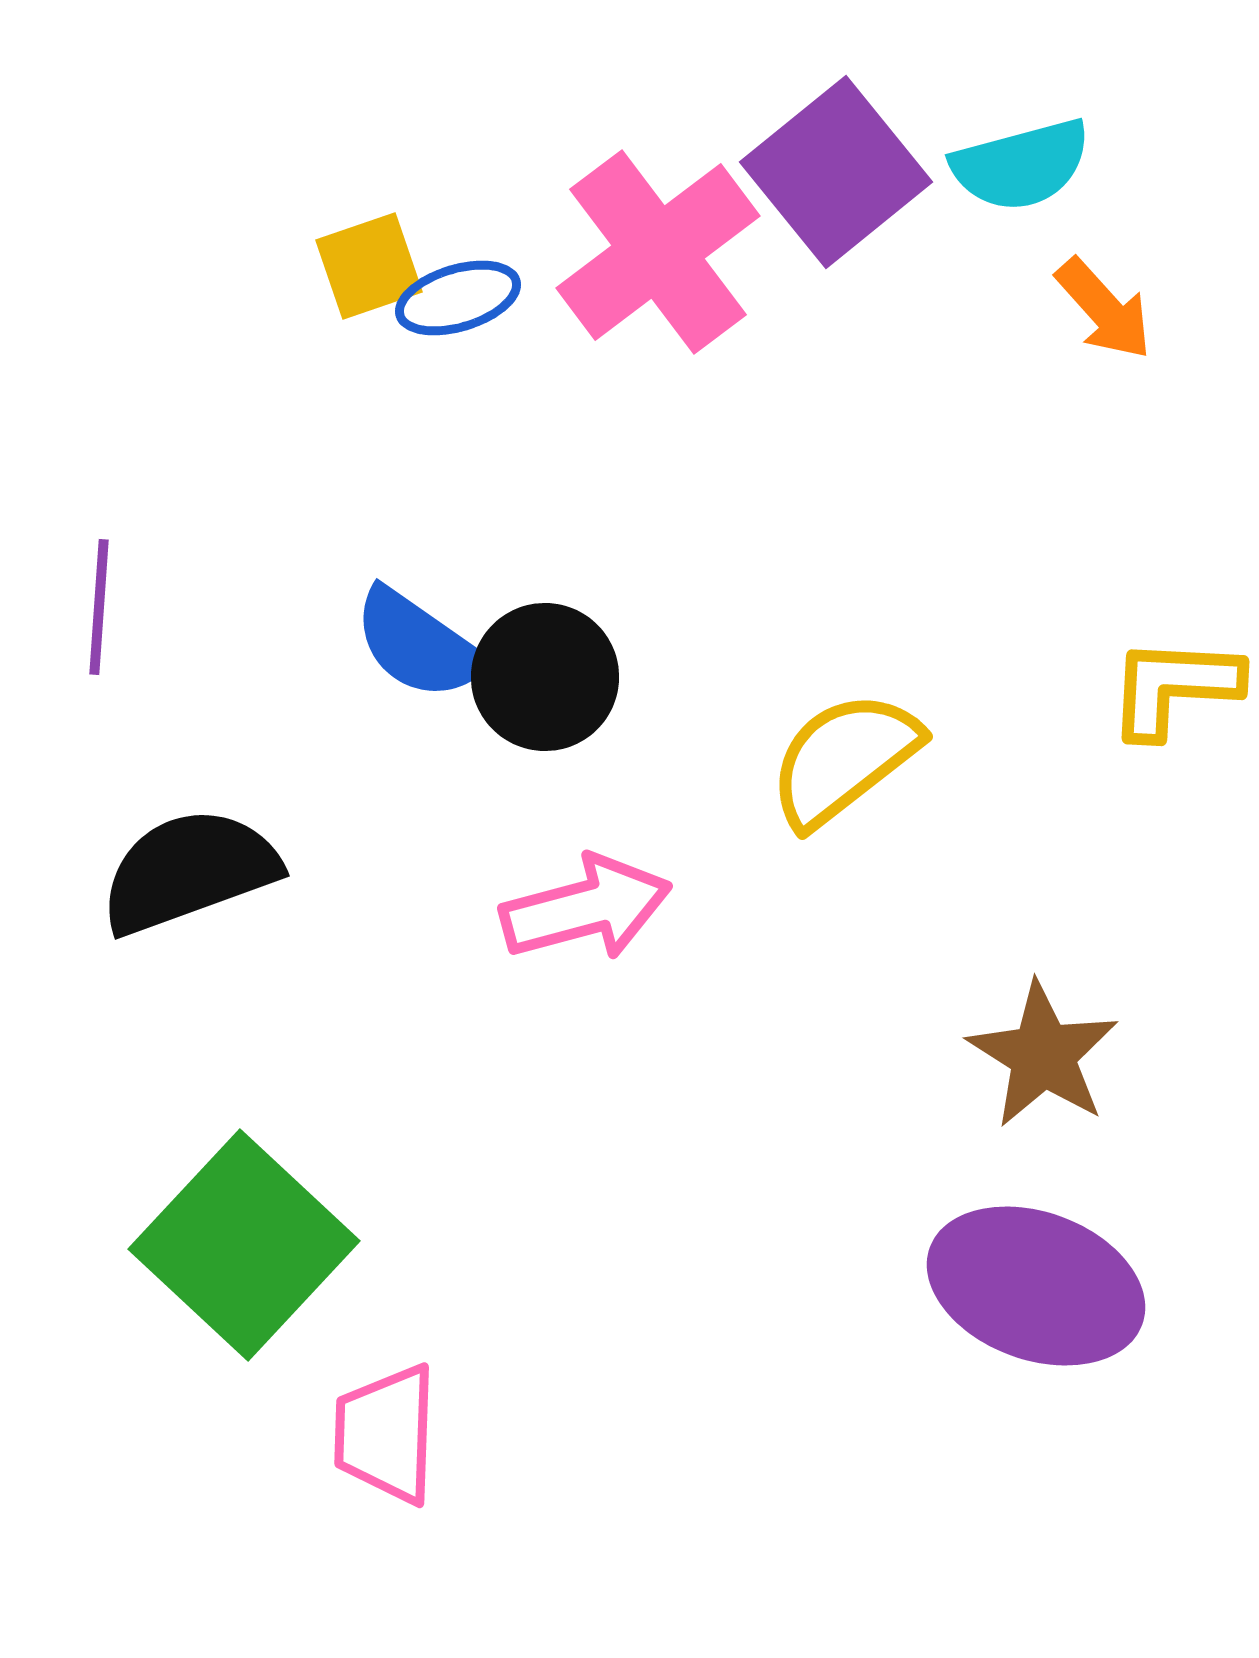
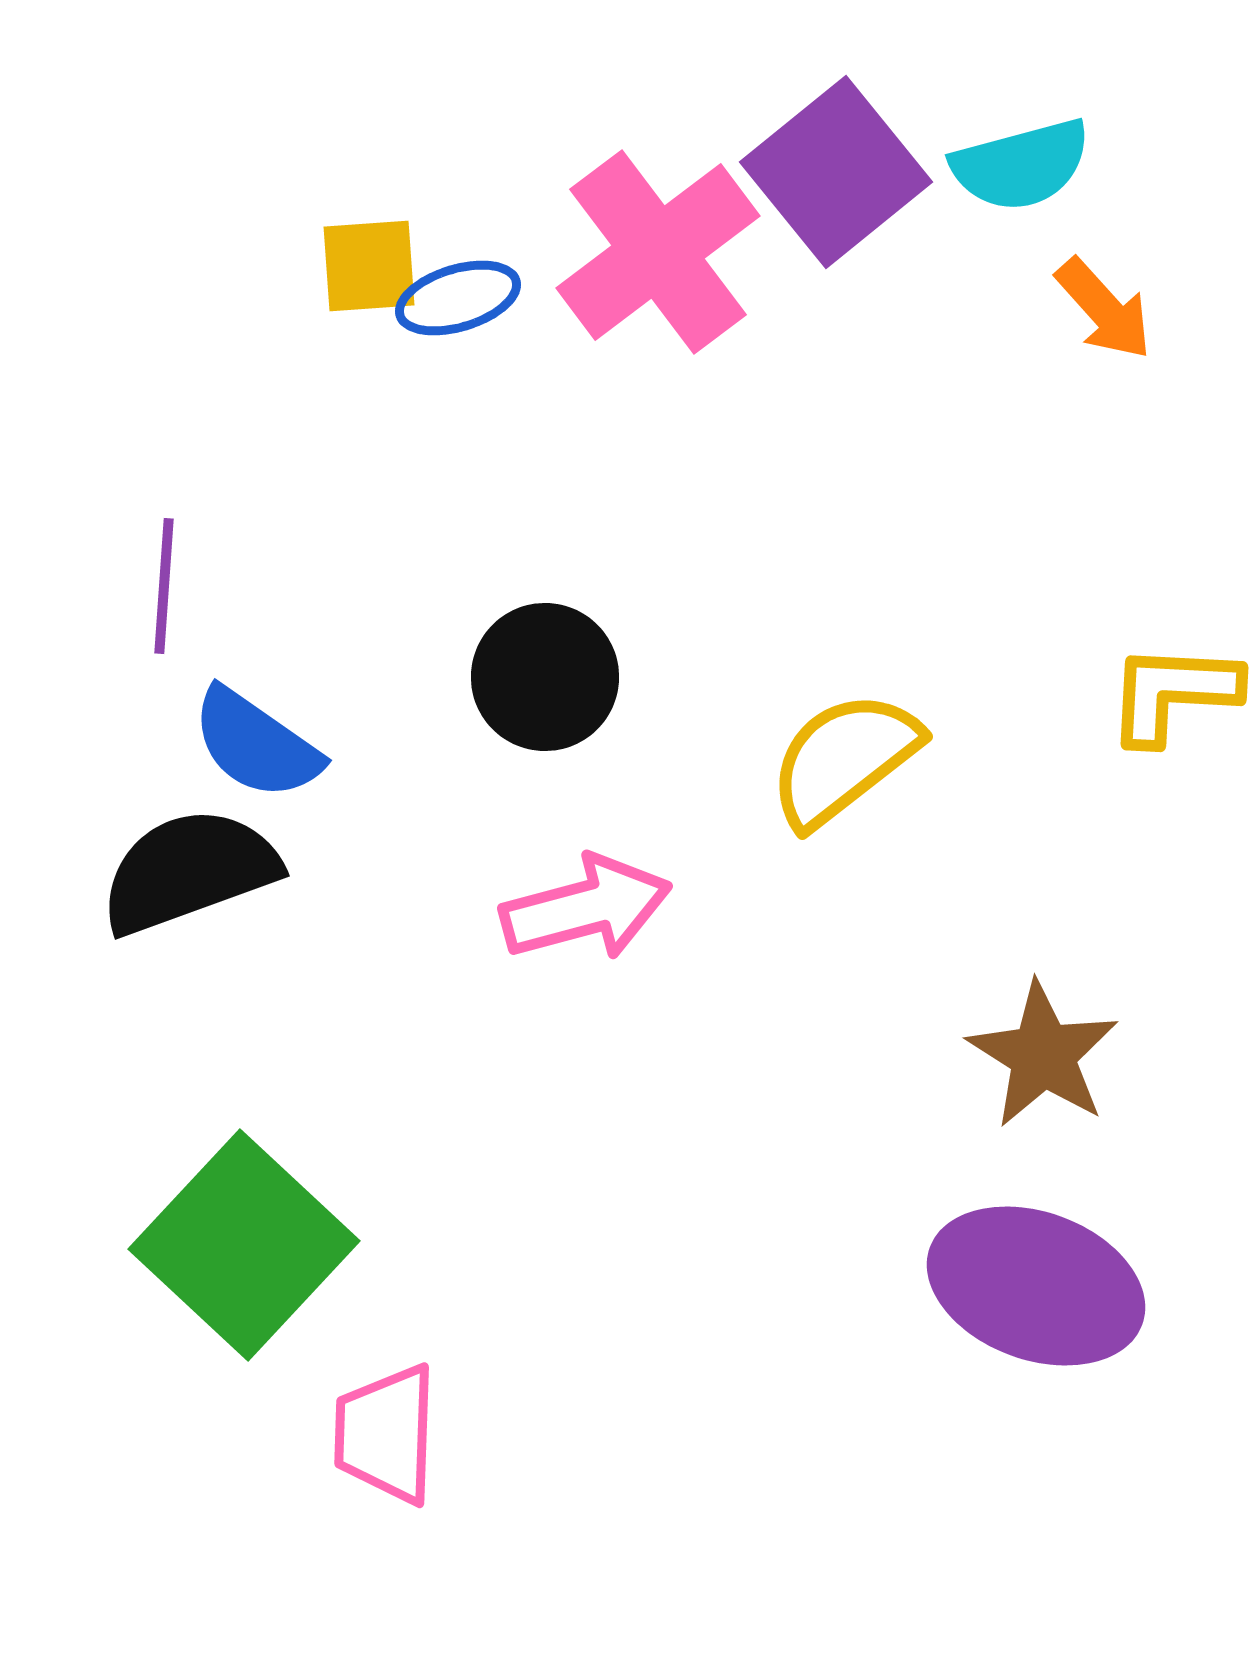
yellow square: rotated 15 degrees clockwise
purple line: moved 65 px right, 21 px up
blue semicircle: moved 162 px left, 100 px down
yellow L-shape: moved 1 px left, 6 px down
